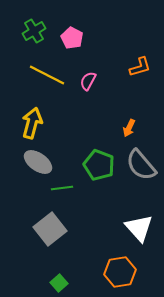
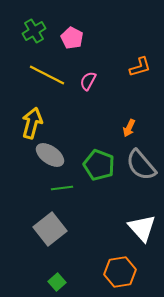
gray ellipse: moved 12 px right, 7 px up
white triangle: moved 3 px right
green square: moved 2 px left, 1 px up
